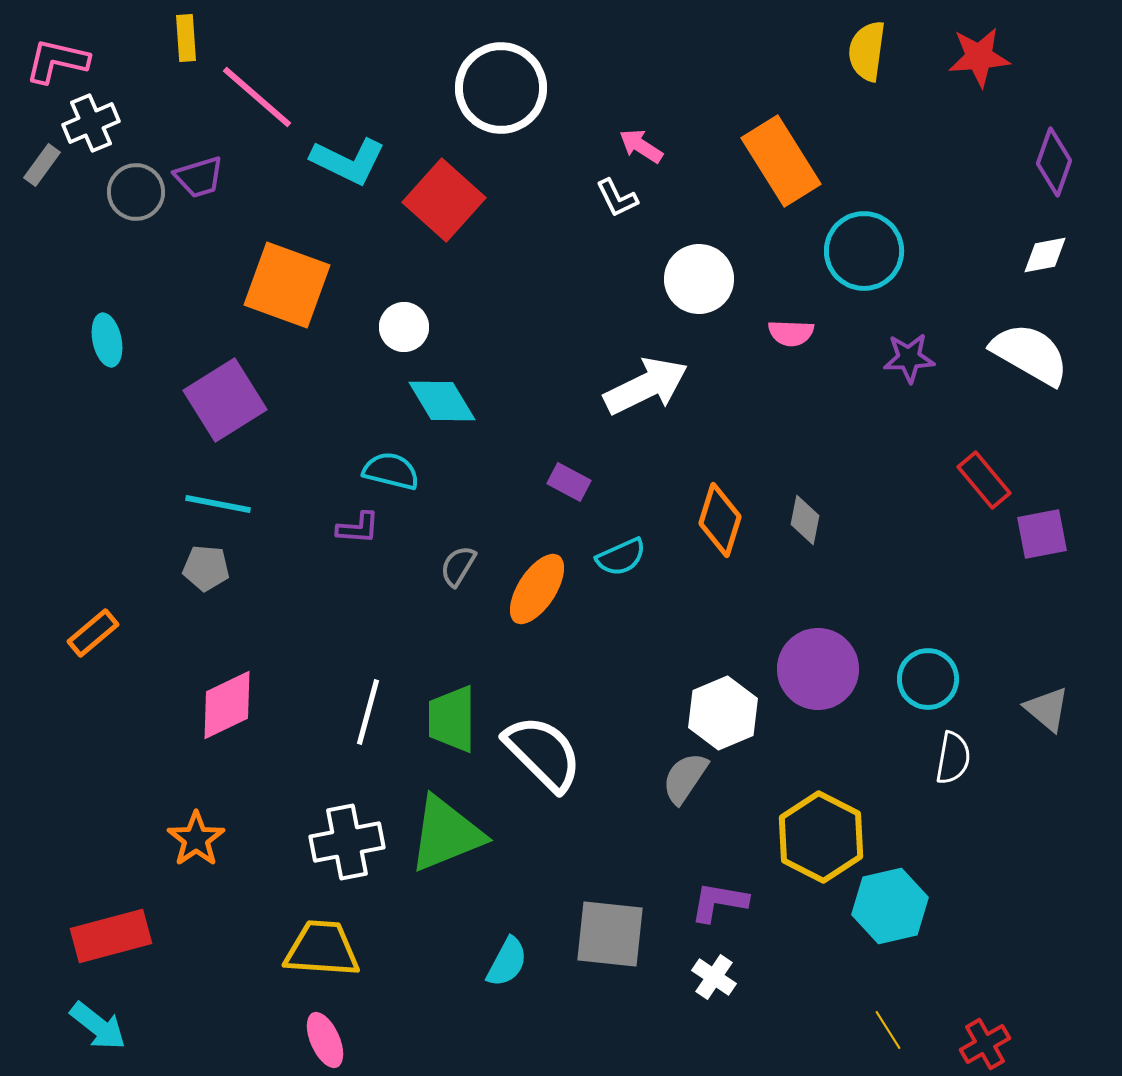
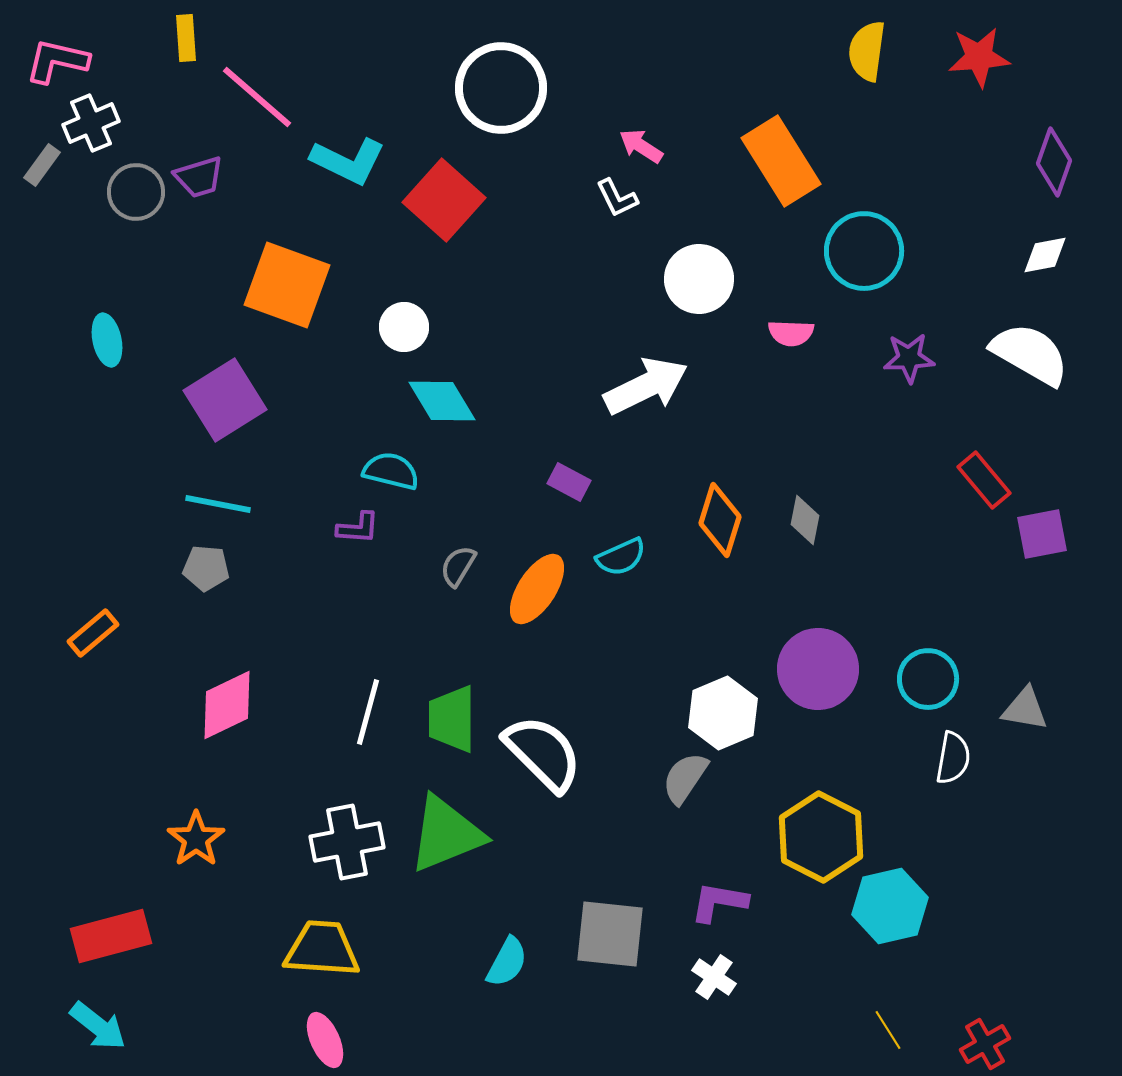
gray triangle at (1047, 709): moved 22 px left; rotated 30 degrees counterclockwise
